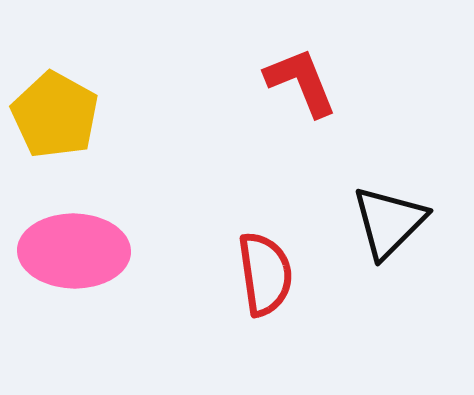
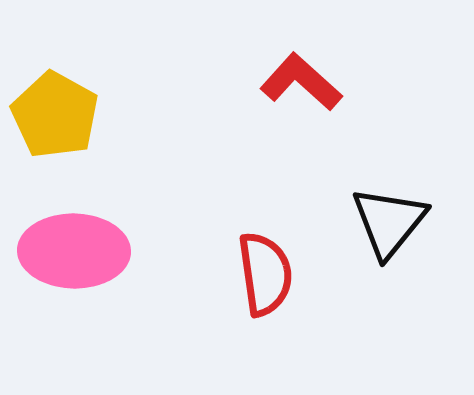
red L-shape: rotated 26 degrees counterclockwise
black triangle: rotated 6 degrees counterclockwise
